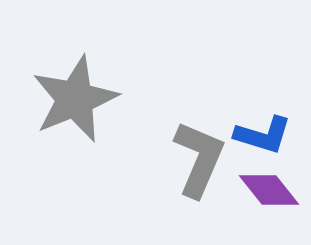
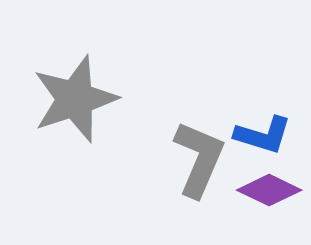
gray star: rotated 4 degrees clockwise
purple diamond: rotated 26 degrees counterclockwise
